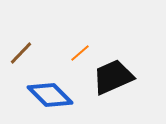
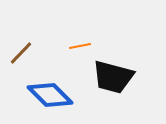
orange line: moved 7 px up; rotated 30 degrees clockwise
black trapezoid: rotated 141 degrees counterclockwise
